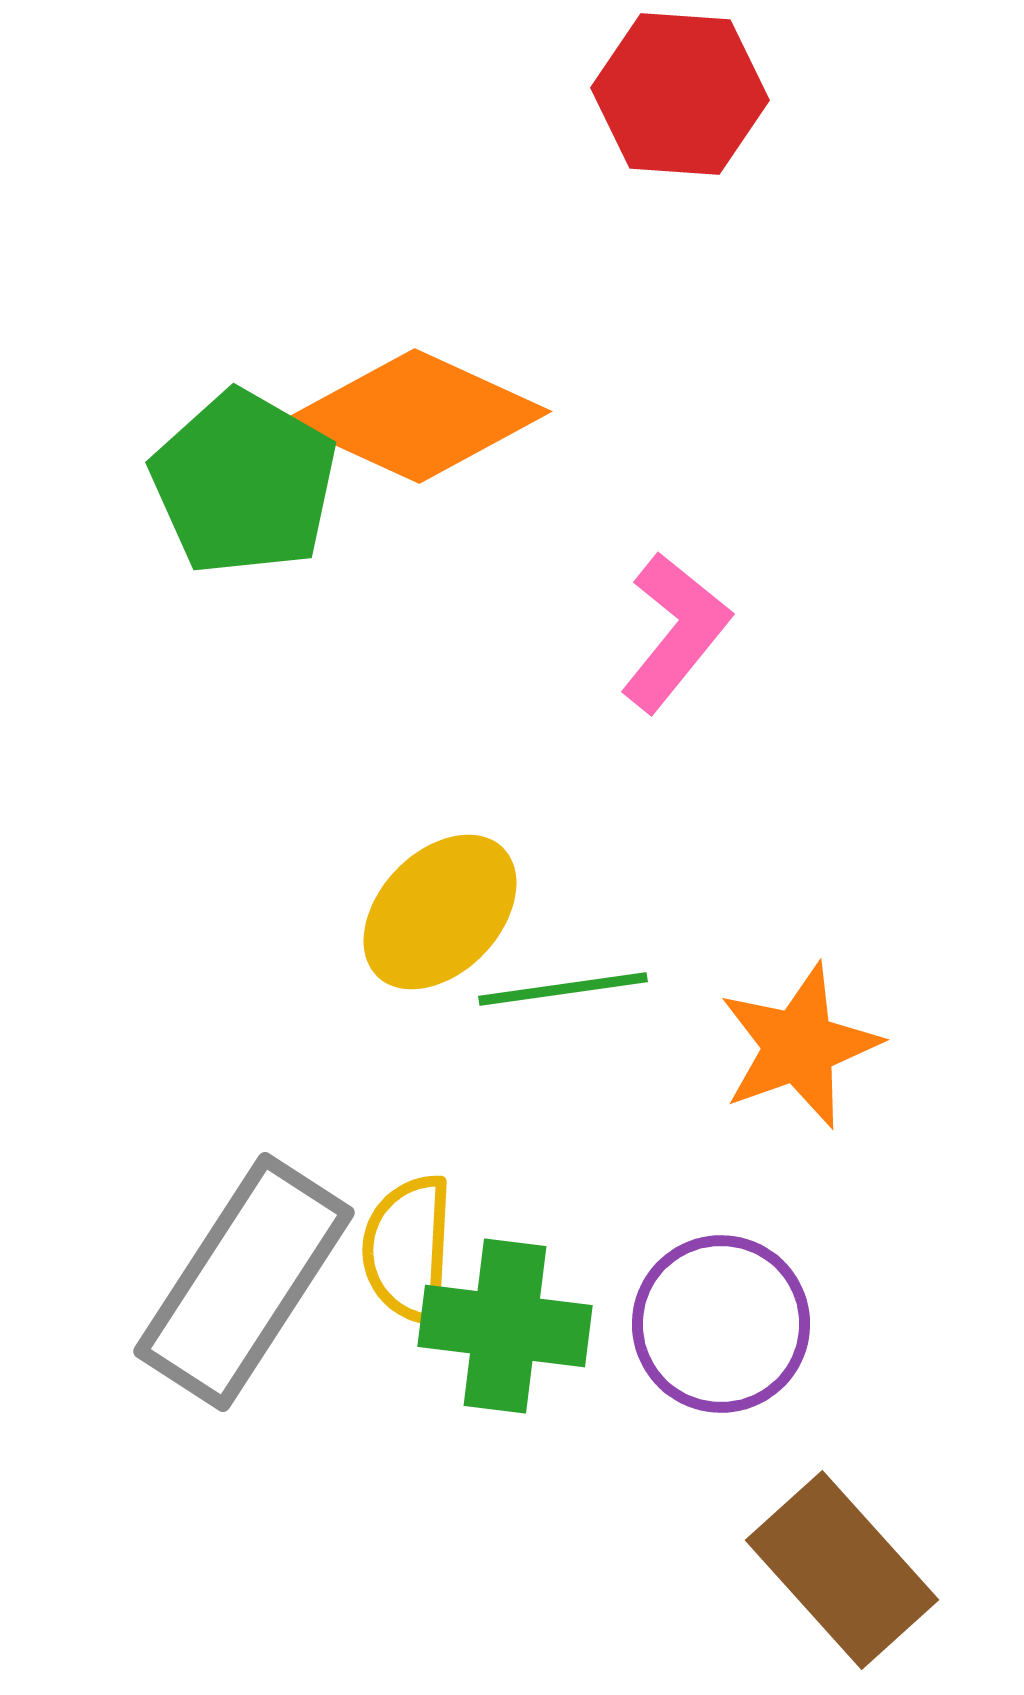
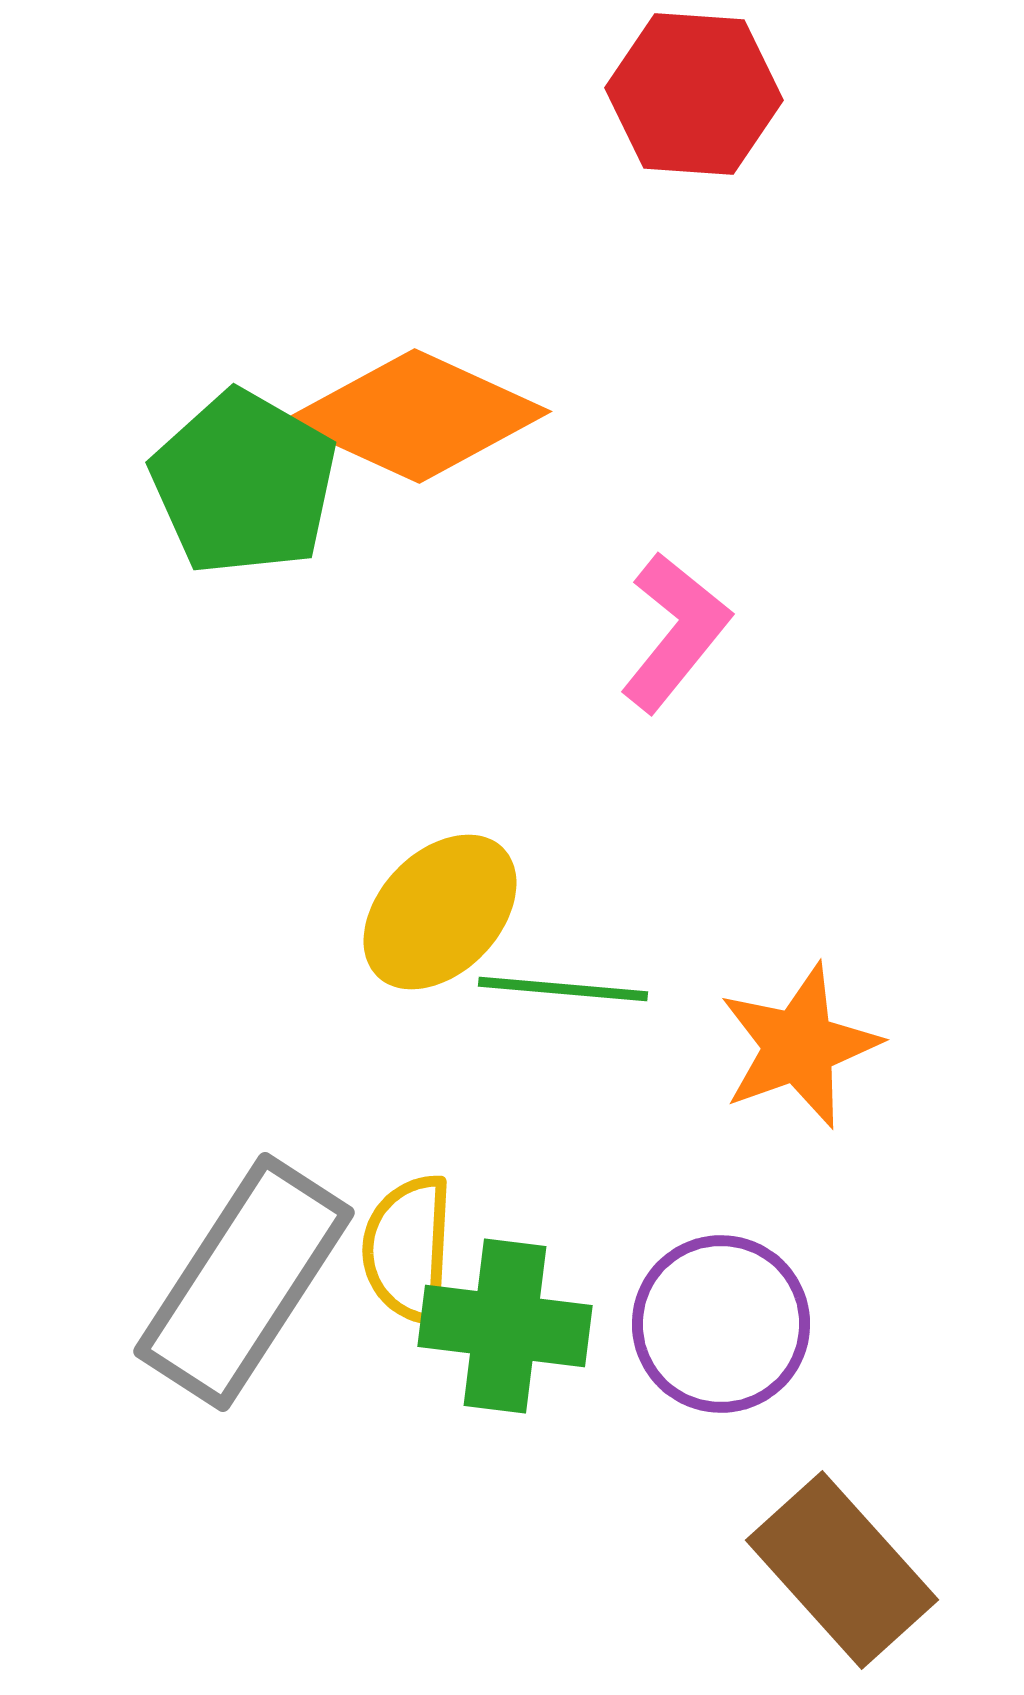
red hexagon: moved 14 px right
green line: rotated 13 degrees clockwise
